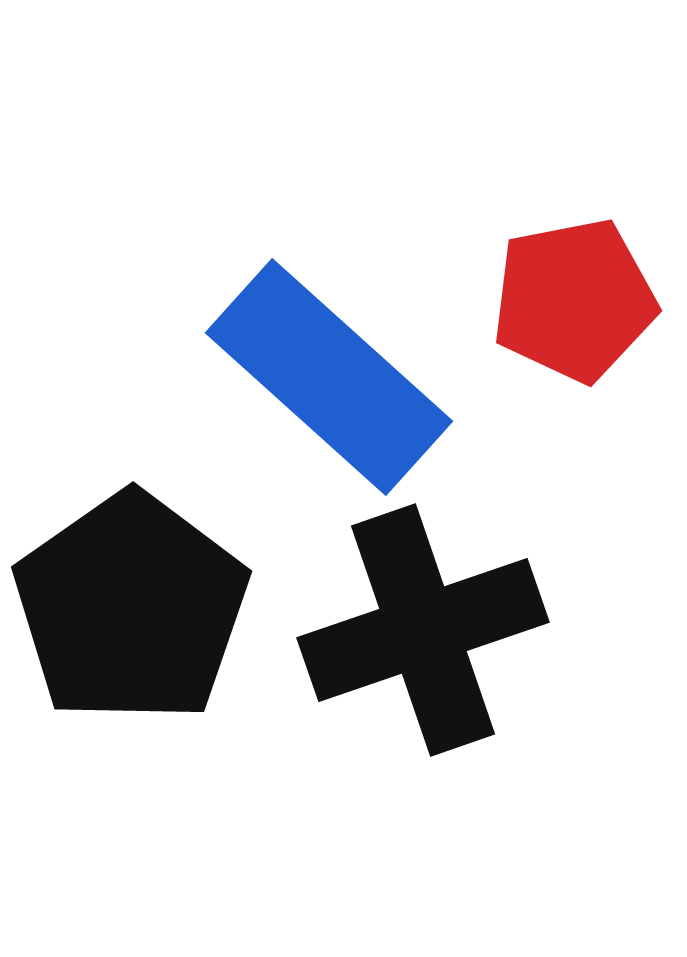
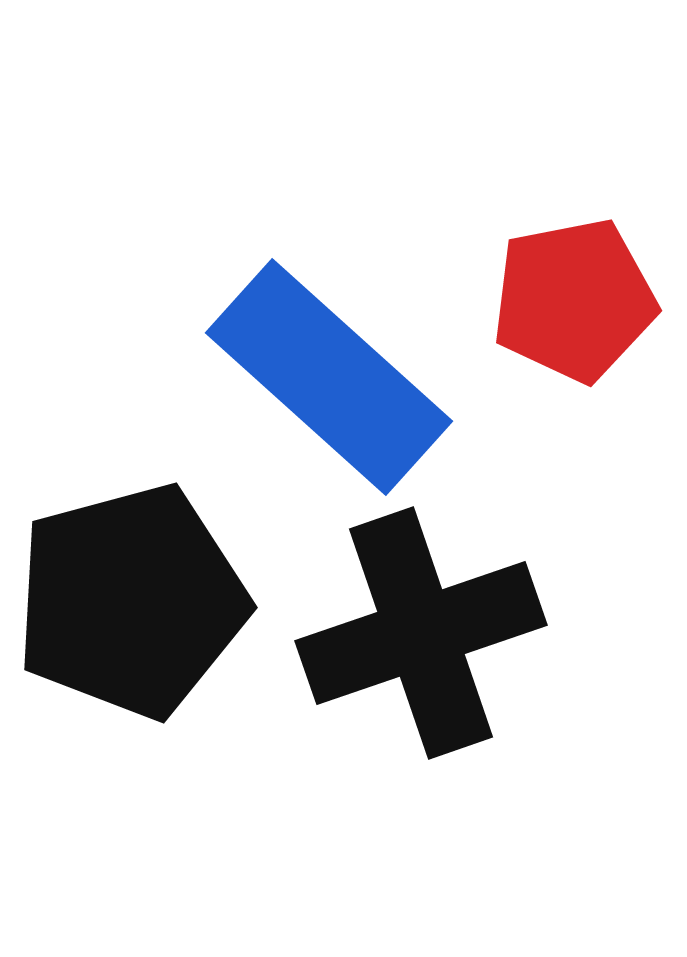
black pentagon: moved 7 px up; rotated 20 degrees clockwise
black cross: moved 2 px left, 3 px down
